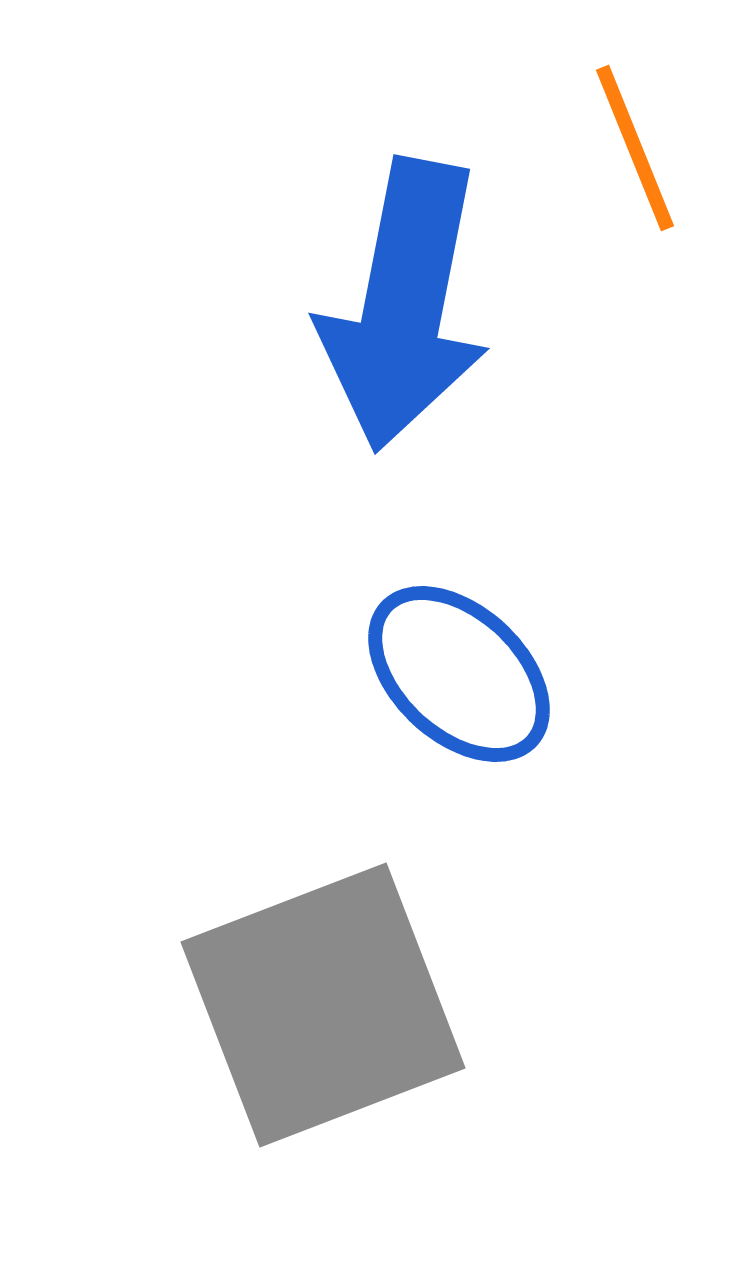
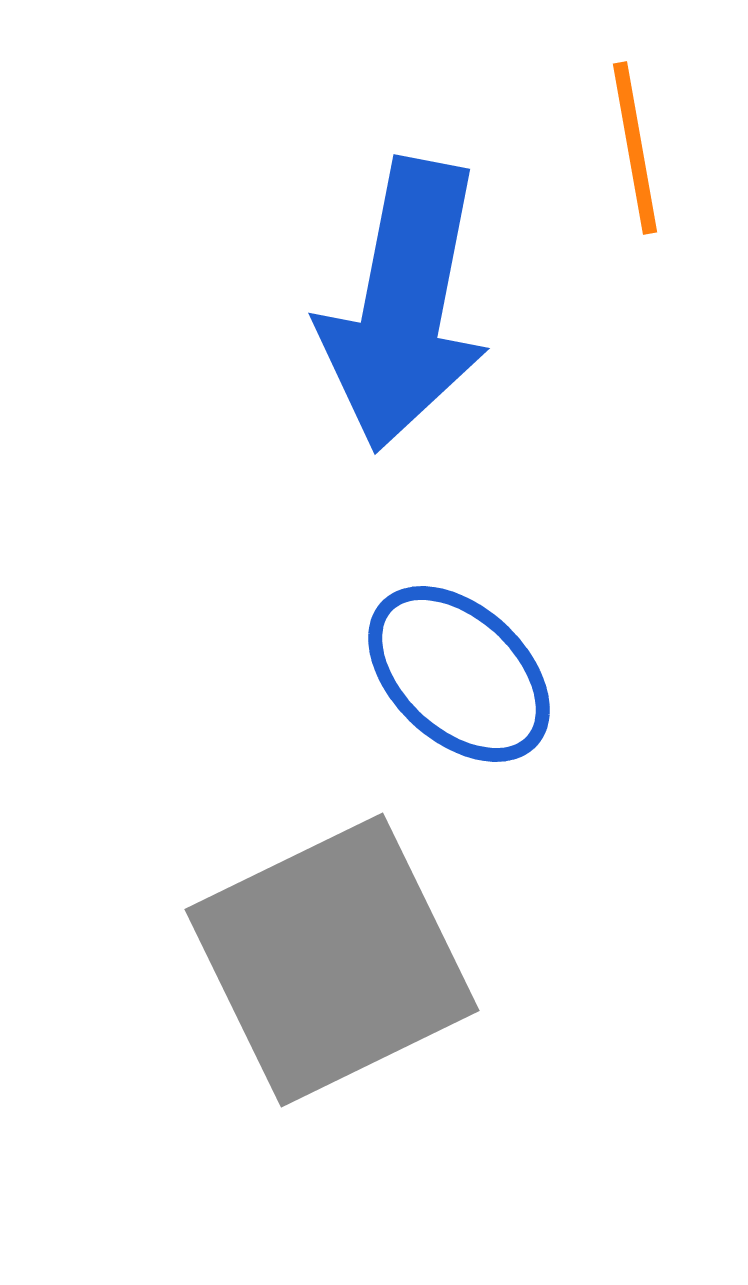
orange line: rotated 12 degrees clockwise
gray square: moved 9 px right, 45 px up; rotated 5 degrees counterclockwise
